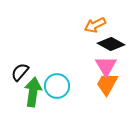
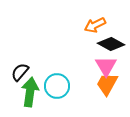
green arrow: moved 3 px left
